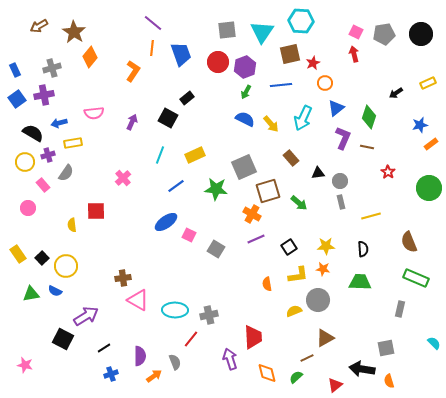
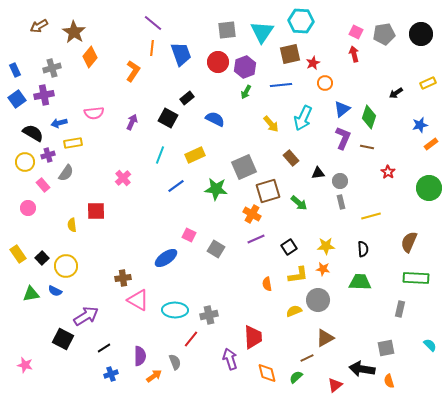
blue triangle at (336, 108): moved 6 px right, 1 px down
blue semicircle at (245, 119): moved 30 px left
blue ellipse at (166, 222): moved 36 px down
brown semicircle at (409, 242): rotated 45 degrees clockwise
green rectangle at (416, 278): rotated 20 degrees counterclockwise
cyan semicircle at (434, 343): moved 4 px left, 2 px down
